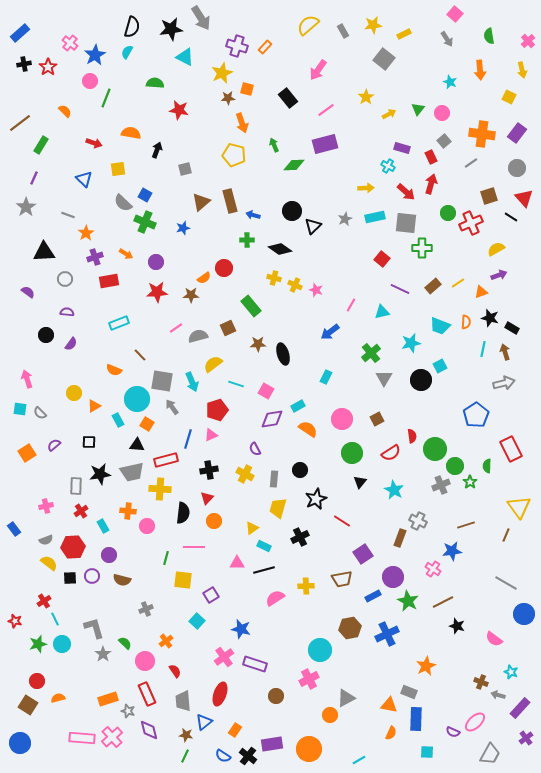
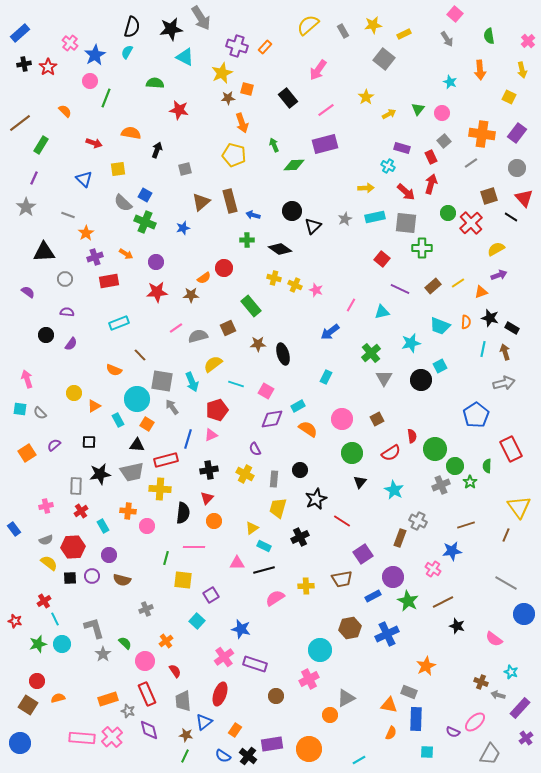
red cross at (471, 223): rotated 20 degrees counterclockwise
